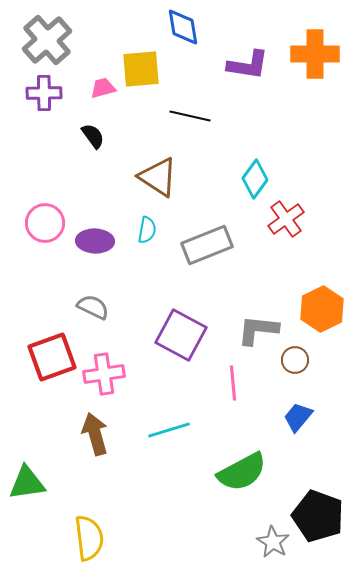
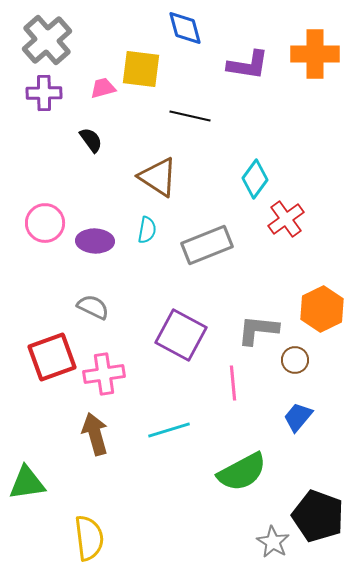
blue diamond: moved 2 px right, 1 px down; rotated 6 degrees counterclockwise
yellow square: rotated 12 degrees clockwise
black semicircle: moved 2 px left, 4 px down
